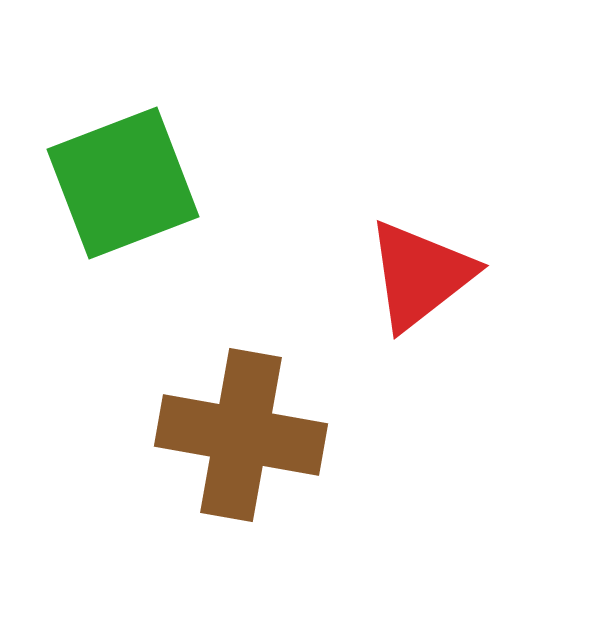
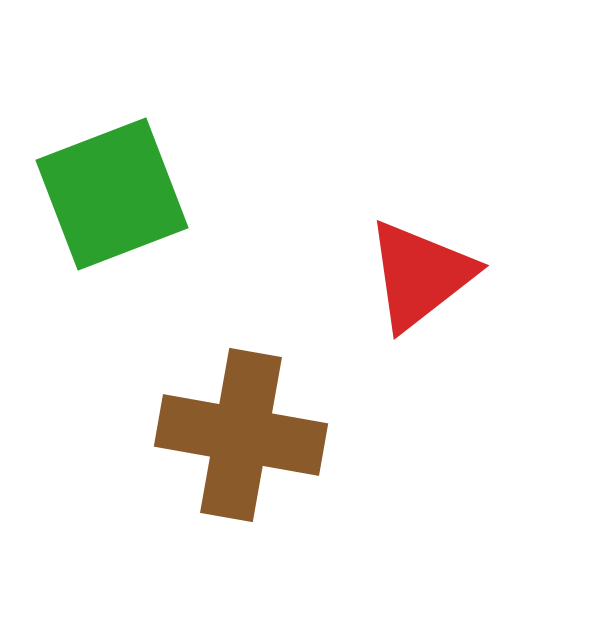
green square: moved 11 px left, 11 px down
